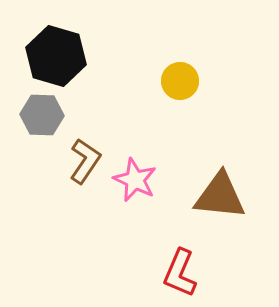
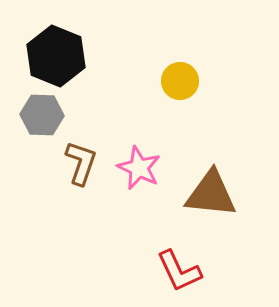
black hexagon: rotated 6 degrees clockwise
brown L-shape: moved 4 px left, 2 px down; rotated 15 degrees counterclockwise
pink star: moved 4 px right, 12 px up
brown triangle: moved 9 px left, 2 px up
red L-shape: moved 1 px left, 2 px up; rotated 48 degrees counterclockwise
